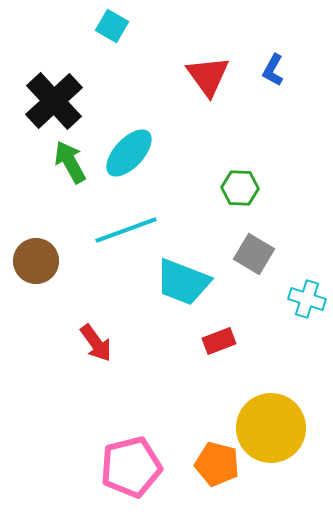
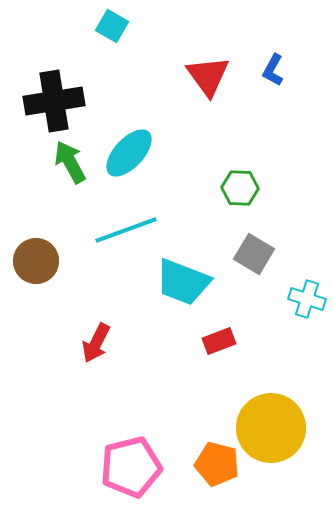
black cross: rotated 34 degrees clockwise
red arrow: rotated 63 degrees clockwise
